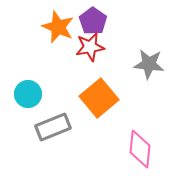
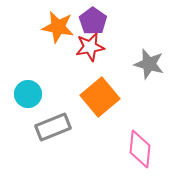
orange star: rotated 12 degrees counterclockwise
gray star: rotated 8 degrees clockwise
orange square: moved 1 px right, 1 px up
